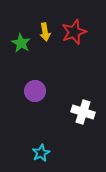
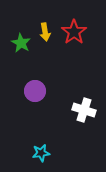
red star: rotated 15 degrees counterclockwise
white cross: moved 1 px right, 2 px up
cyan star: rotated 18 degrees clockwise
